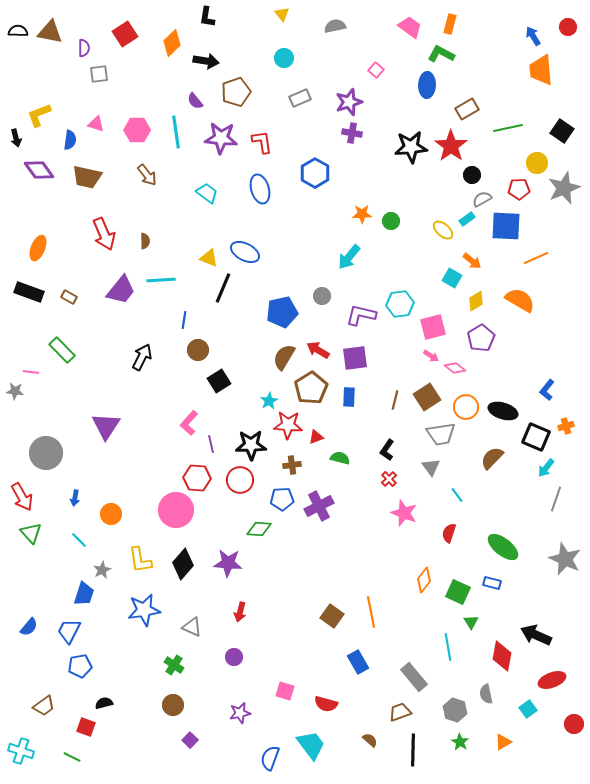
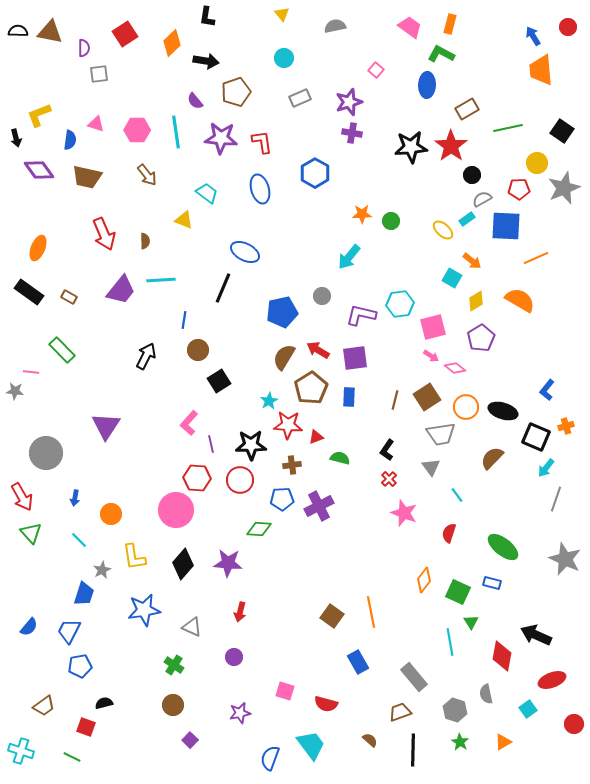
yellow triangle at (209, 258): moved 25 px left, 38 px up
black rectangle at (29, 292): rotated 16 degrees clockwise
black arrow at (142, 357): moved 4 px right, 1 px up
yellow L-shape at (140, 560): moved 6 px left, 3 px up
cyan line at (448, 647): moved 2 px right, 5 px up
